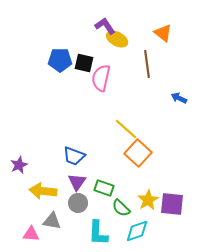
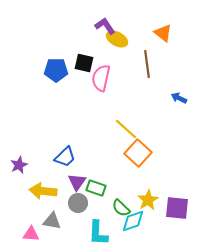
blue pentagon: moved 4 px left, 10 px down
blue trapezoid: moved 9 px left, 1 px down; rotated 65 degrees counterclockwise
green rectangle: moved 8 px left
purple square: moved 5 px right, 4 px down
cyan diamond: moved 4 px left, 10 px up
